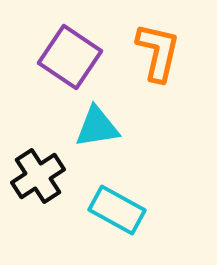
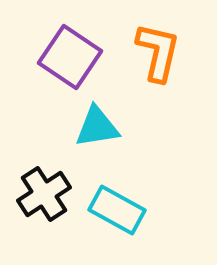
black cross: moved 6 px right, 18 px down
